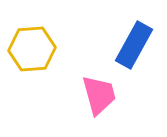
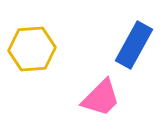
pink trapezoid: moved 2 px right, 3 px down; rotated 60 degrees clockwise
